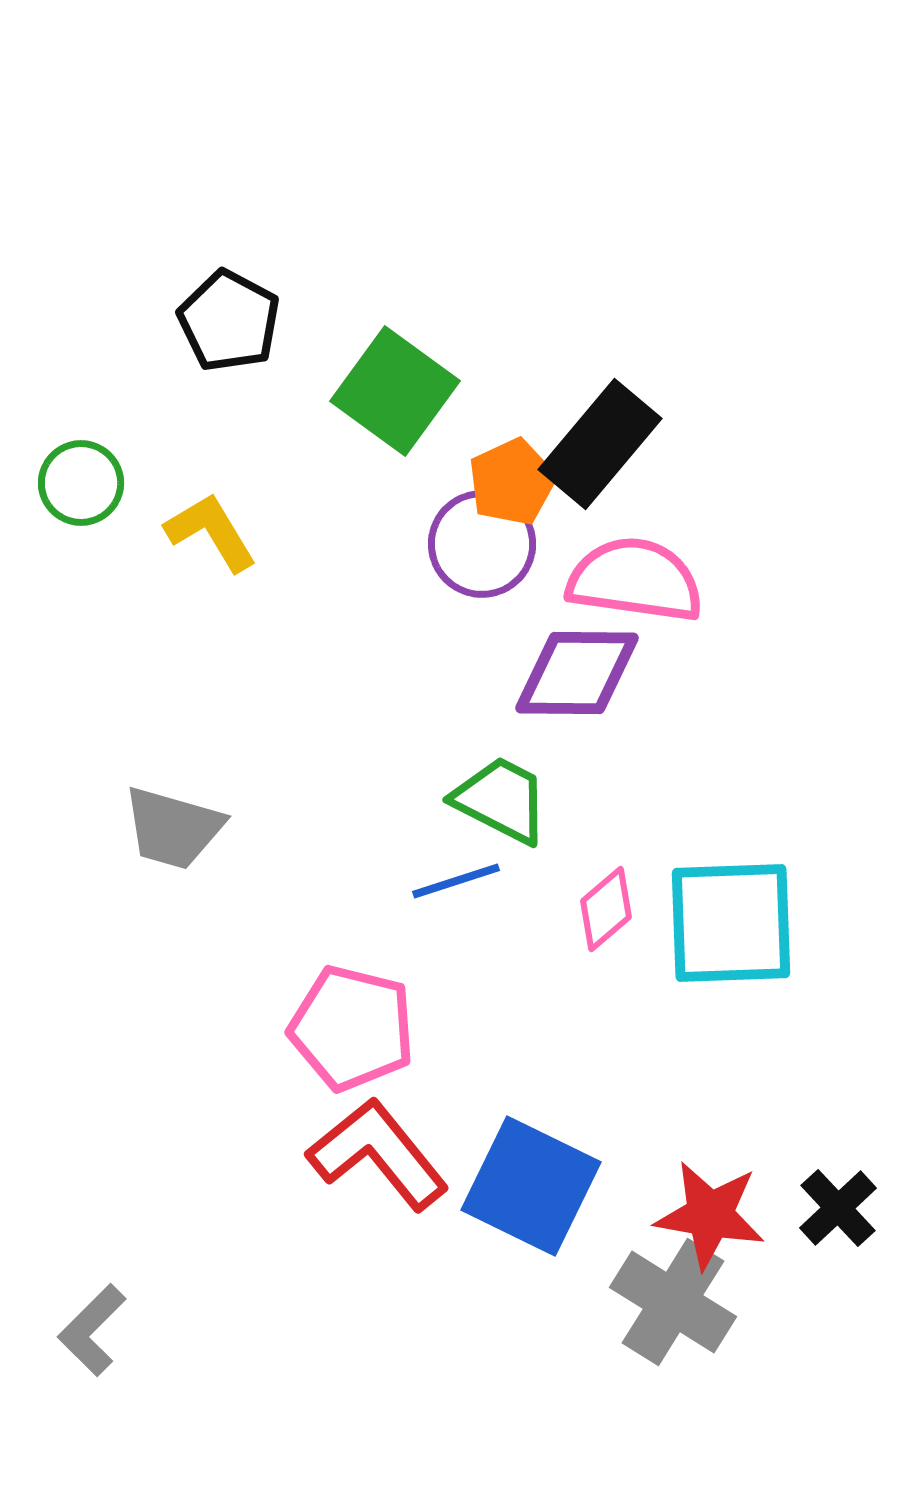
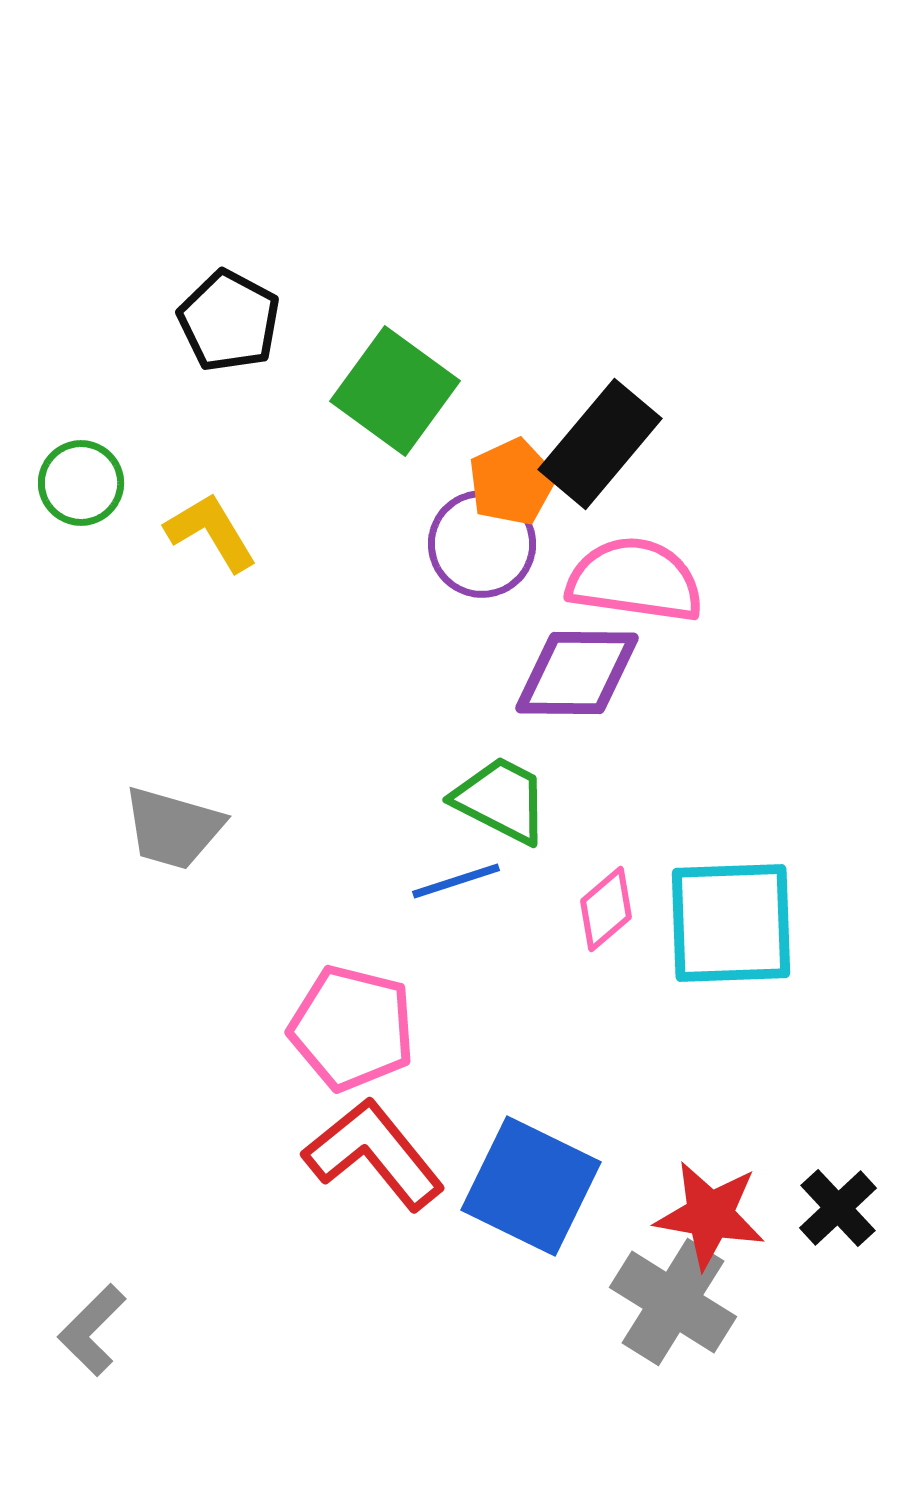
red L-shape: moved 4 px left
